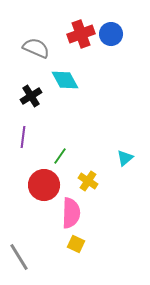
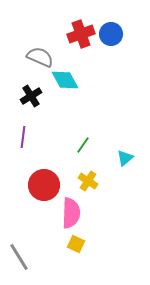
gray semicircle: moved 4 px right, 9 px down
green line: moved 23 px right, 11 px up
